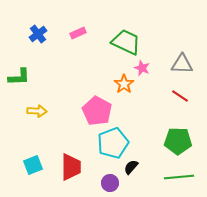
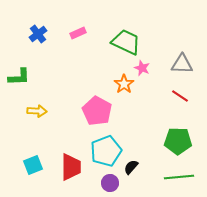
cyan pentagon: moved 7 px left, 8 px down
